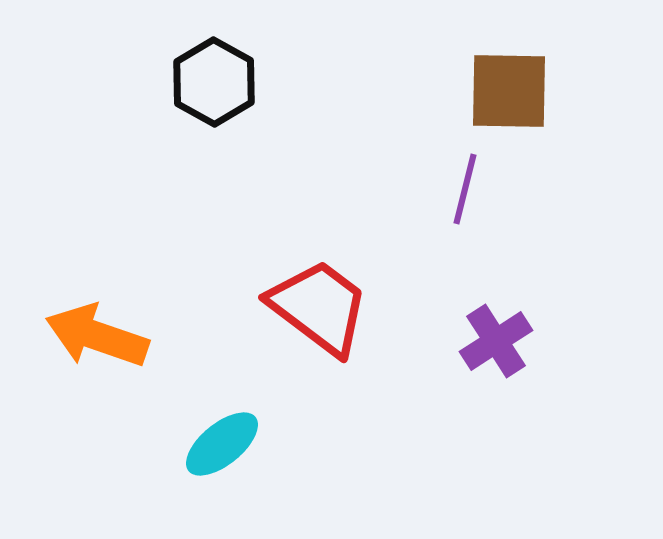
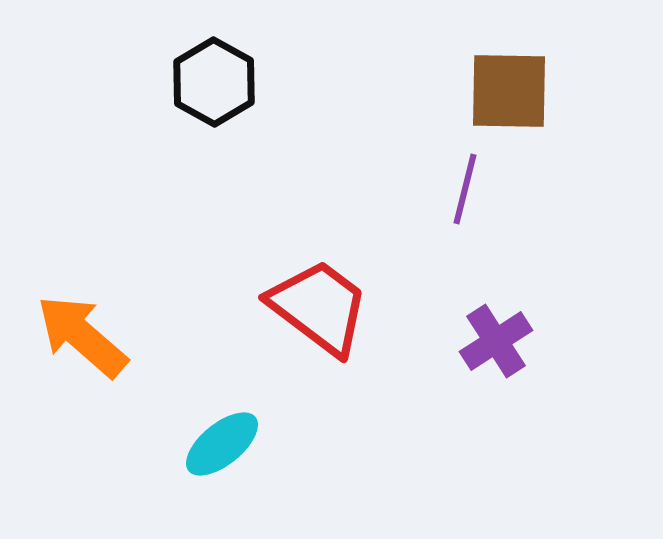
orange arrow: moved 15 px left; rotated 22 degrees clockwise
